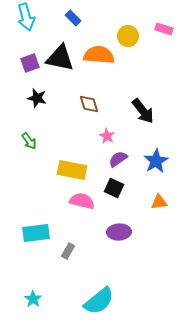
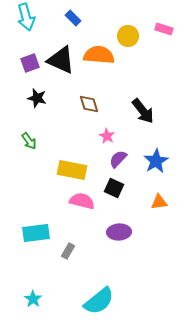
black triangle: moved 1 px right, 2 px down; rotated 12 degrees clockwise
purple semicircle: rotated 12 degrees counterclockwise
